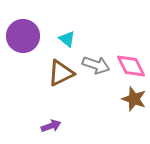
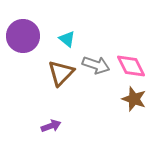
brown triangle: rotated 20 degrees counterclockwise
